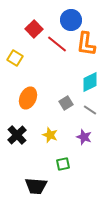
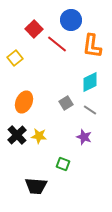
orange L-shape: moved 6 px right, 2 px down
yellow square: rotated 21 degrees clockwise
orange ellipse: moved 4 px left, 4 px down
yellow star: moved 11 px left, 1 px down; rotated 14 degrees counterclockwise
green square: rotated 32 degrees clockwise
